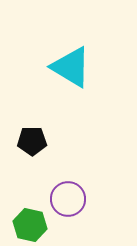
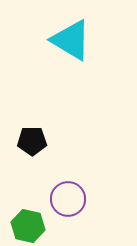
cyan triangle: moved 27 px up
green hexagon: moved 2 px left, 1 px down
